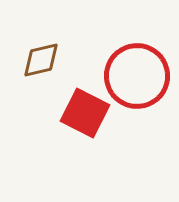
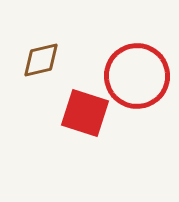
red square: rotated 9 degrees counterclockwise
